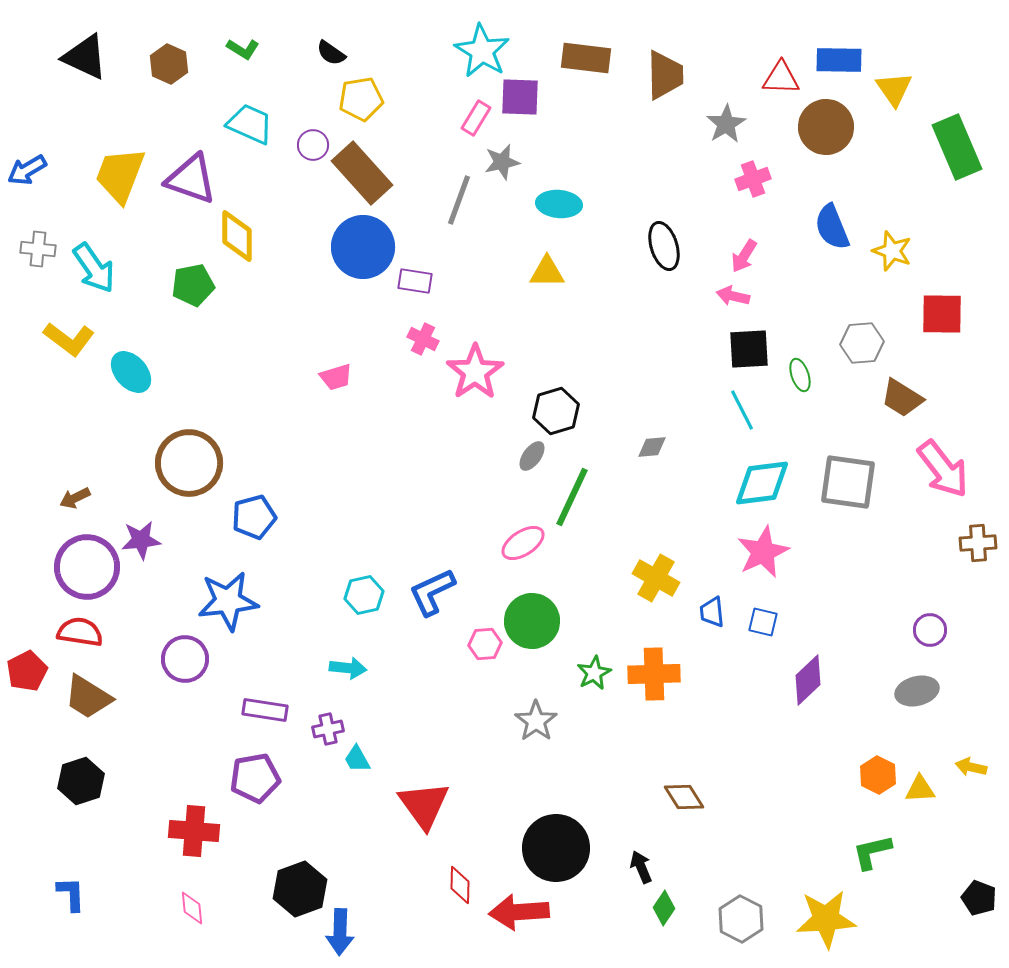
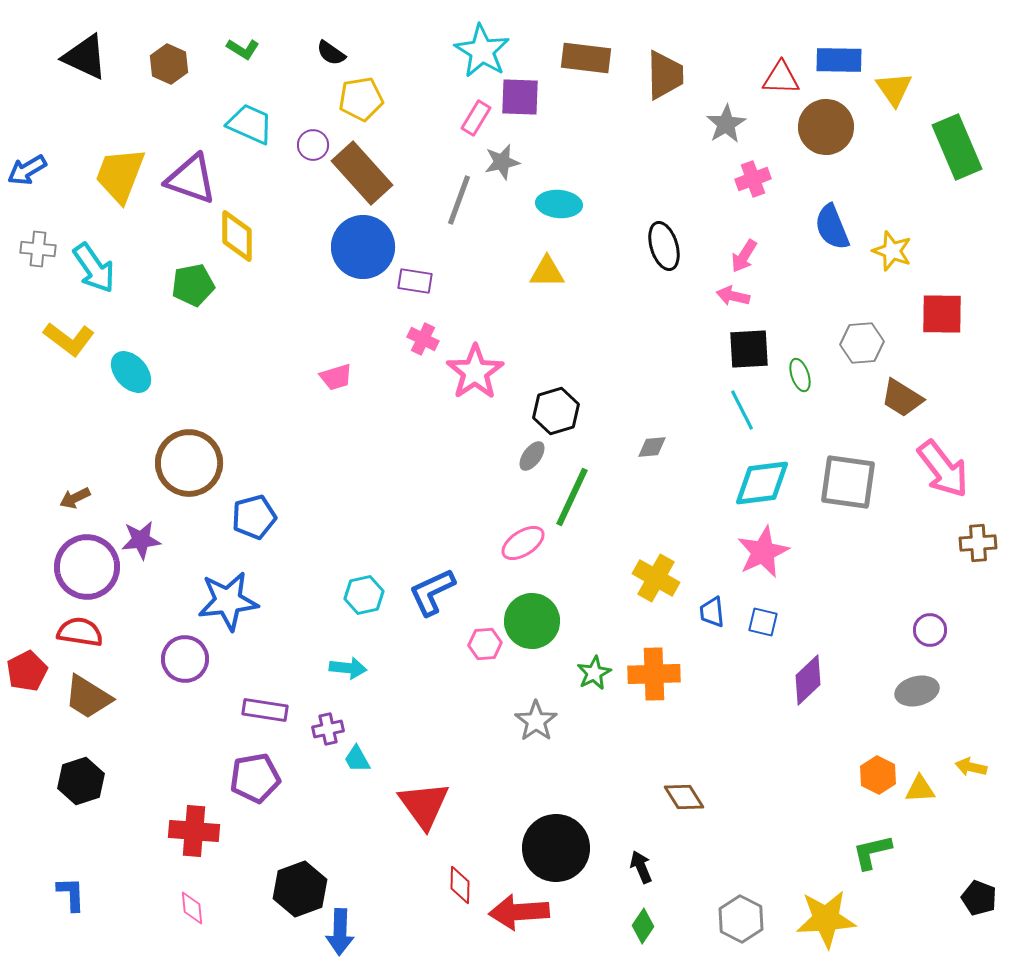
green diamond at (664, 908): moved 21 px left, 18 px down
